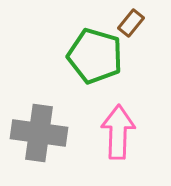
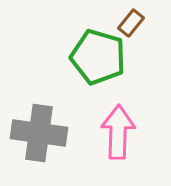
green pentagon: moved 3 px right, 1 px down
